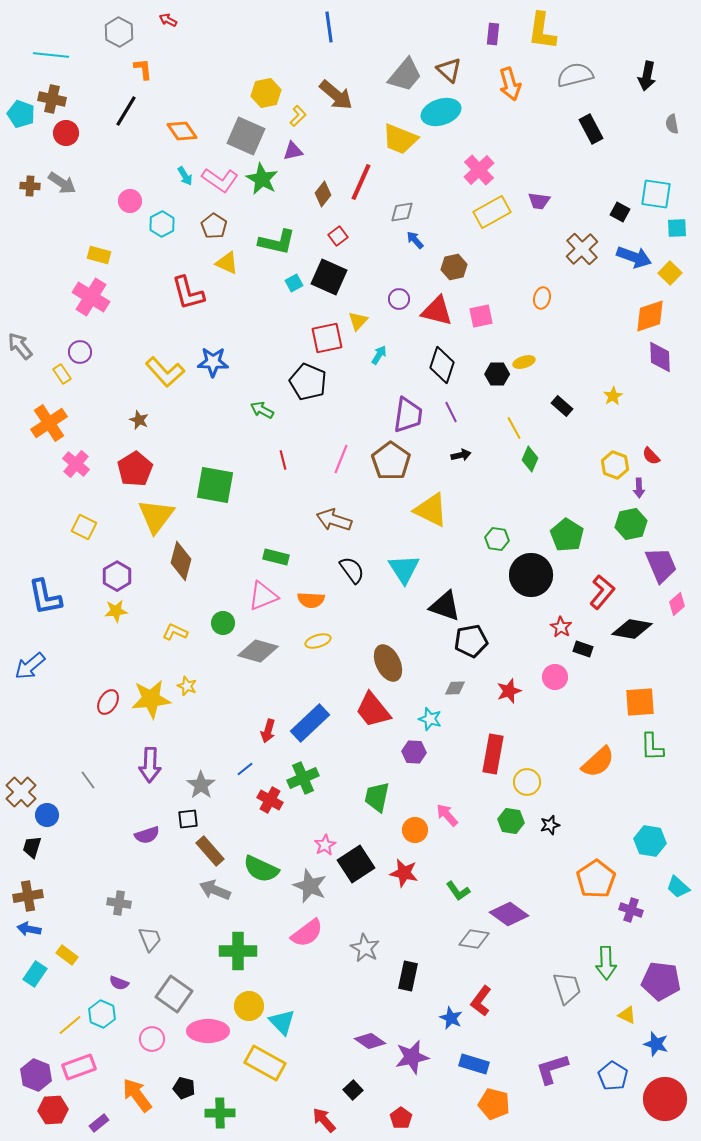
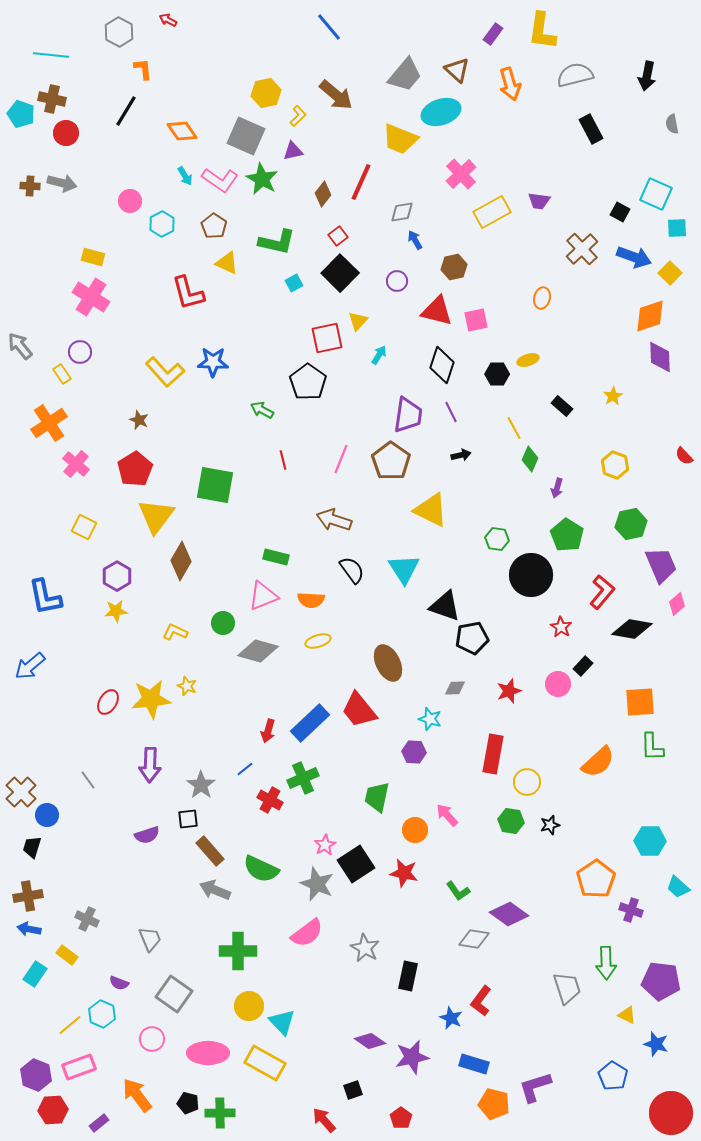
blue line at (329, 27): rotated 32 degrees counterclockwise
purple rectangle at (493, 34): rotated 30 degrees clockwise
brown triangle at (449, 70): moved 8 px right
pink cross at (479, 170): moved 18 px left, 4 px down
gray arrow at (62, 183): rotated 20 degrees counterclockwise
cyan square at (656, 194): rotated 16 degrees clockwise
blue arrow at (415, 240): rotated 12 degrees clockwise
yellow rectangle at (99, 255): moved 6 px left, 2 px down
black square at (329, 277): moved 11 px right, 4 px up; rotated 21 degrees clockwise
purple circle at (399, 299): moved 2 px left, 18 px up
pink square at (481, 316): moved 5 px left, 4 px down
yellow ellipse at (524, 362): moved 4 px right, 2 px up
black pentagon at (308, 382): rotated 12 degrees clockwise
red semicircle at (651, 456): moved 33 px right
purple arrow at (639, 488): moved 82 px left; rotated 18 degrees clockwise
brown diamond at (181, 561): rotated 15 degrees clockwise
black pentagon at (471, 641): moved 1 px right, 3 px up
black rectangle at (583, 649): moved 17 px down; rotated 66 degrees counterclockwise
pink circle at (555, 677): moved 3 px right, 7 px down
red trapezoid at (373, 710): moved 14 px left
cyan hexagon at (650, 841): rotated 8 degrees counterclockwise
gray star at (310, 886): moved 7 px right, 2 px up
gray cross at (119, 903): moved 32 px left, 16 px down; rotated 15 degrees clockwise
pink ellipse at (208, 1031): moved 22 px down
purple L-shape at (552, 1069): moved 17 px left, 18 px down
black pentagon at (184, 1088): moved 4 px right, 15 px down
black square at (353, 1090): rotated 24 degrees clockwise
red circle at (665, 1099): moved 6 px right, 14 px down
